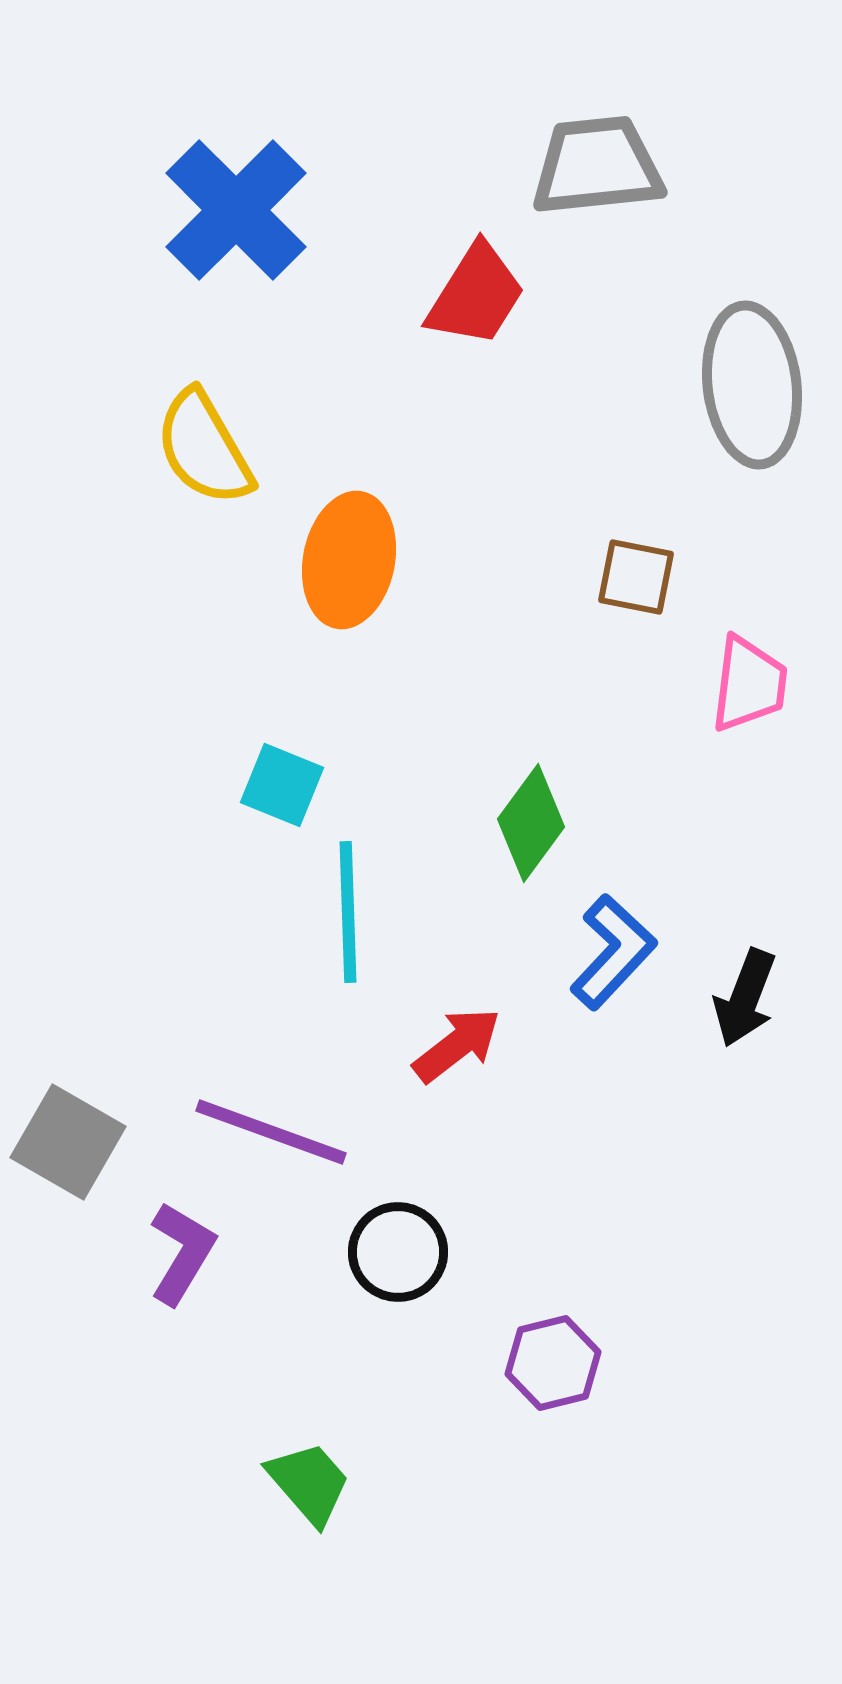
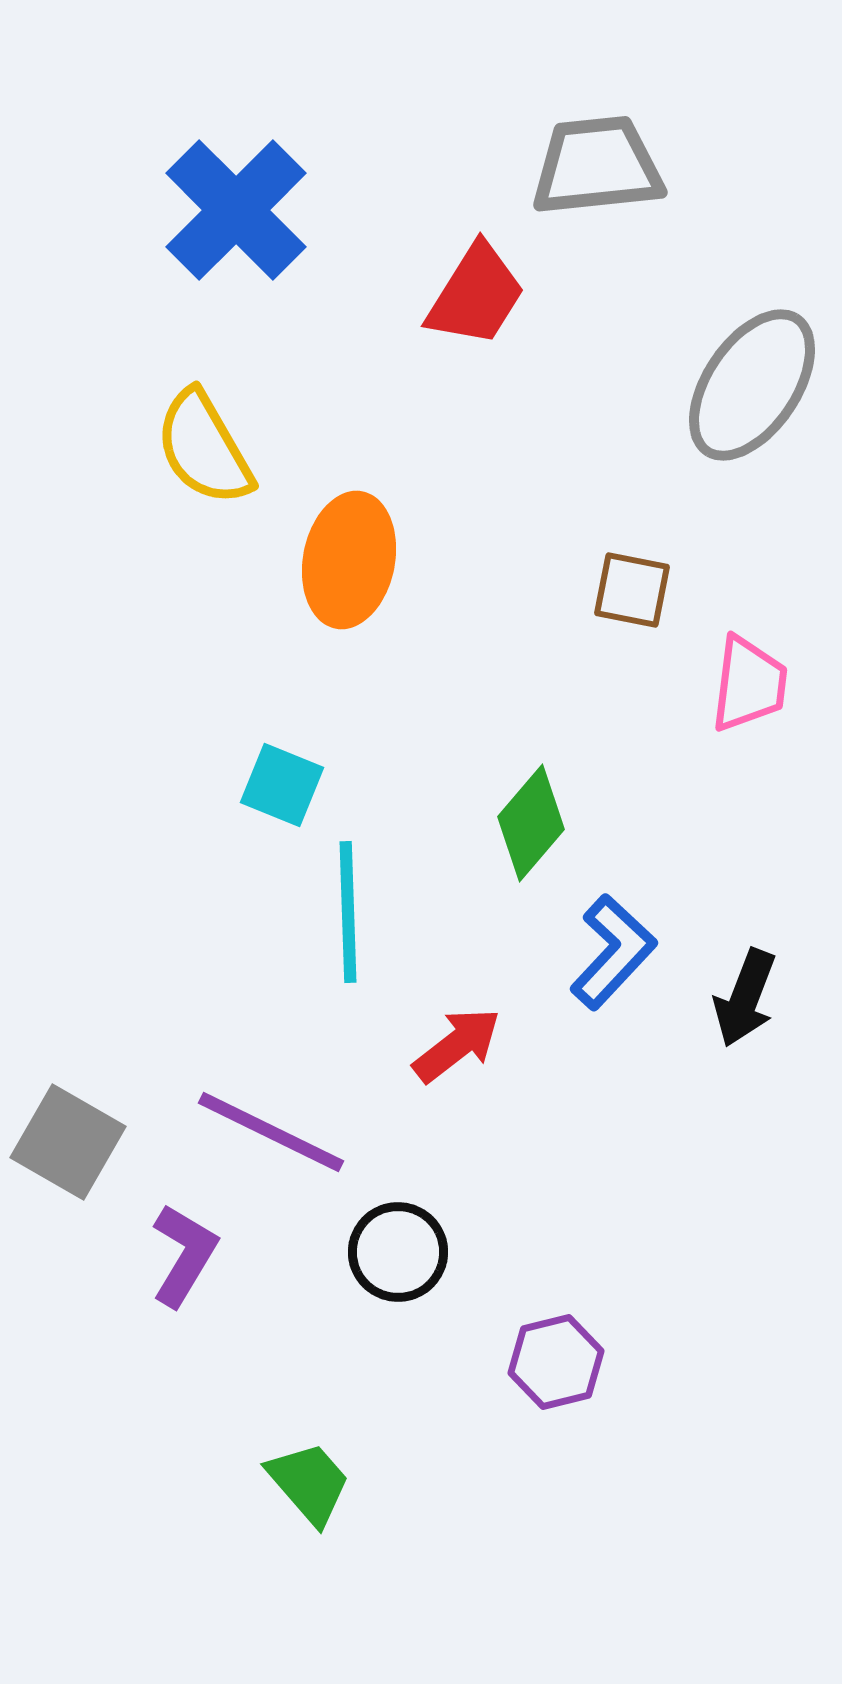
gray ellipse: rotated 41 degrees clockwise
brown square: moved 4 px left, 13 px down
green diamond: rotated 4 degrees clockwise
purple line: rotated 6 degrees clockwise
purple L-shape: moved 2 px right, 2 px down
purple hexagon: moved 3 px right, 1 px up
